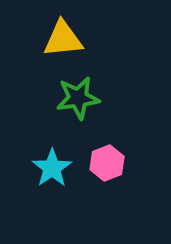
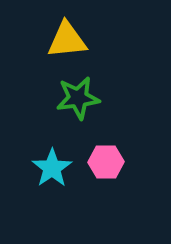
yellow triangle: moved 4 px right, 1 px down
pink hexagon: moved 1 px left, 1 px up; rotated 20 degrees clockwise
